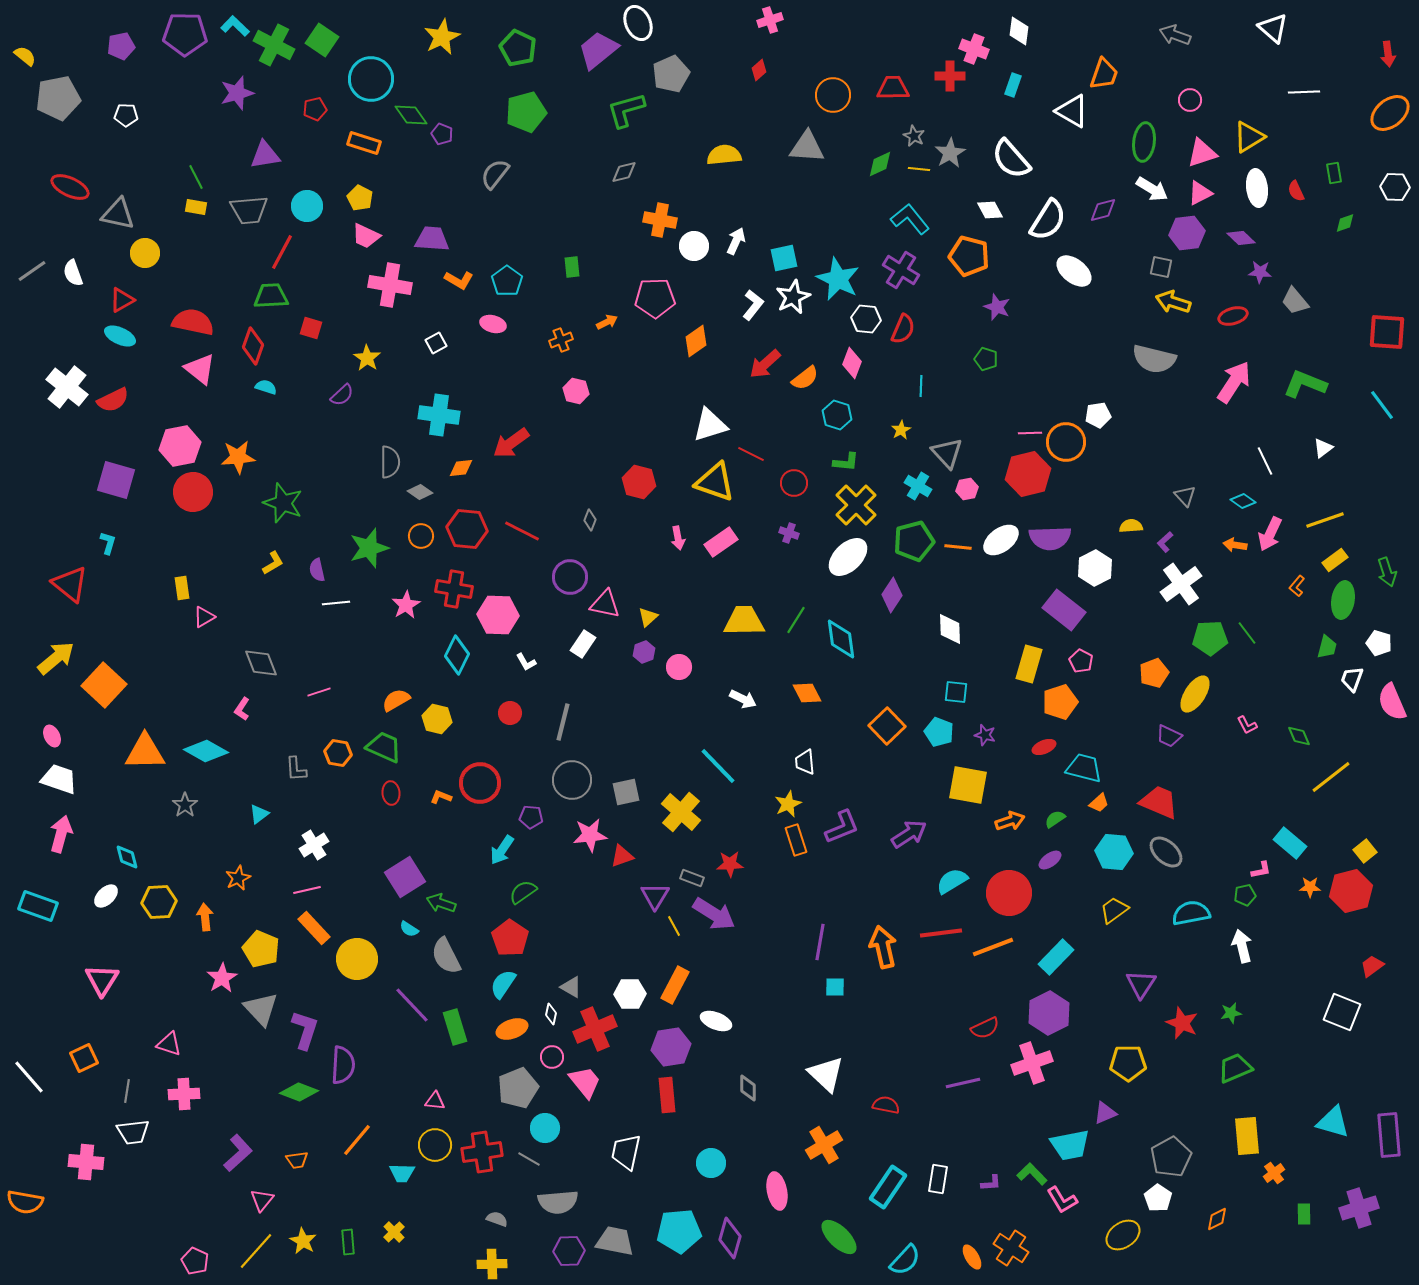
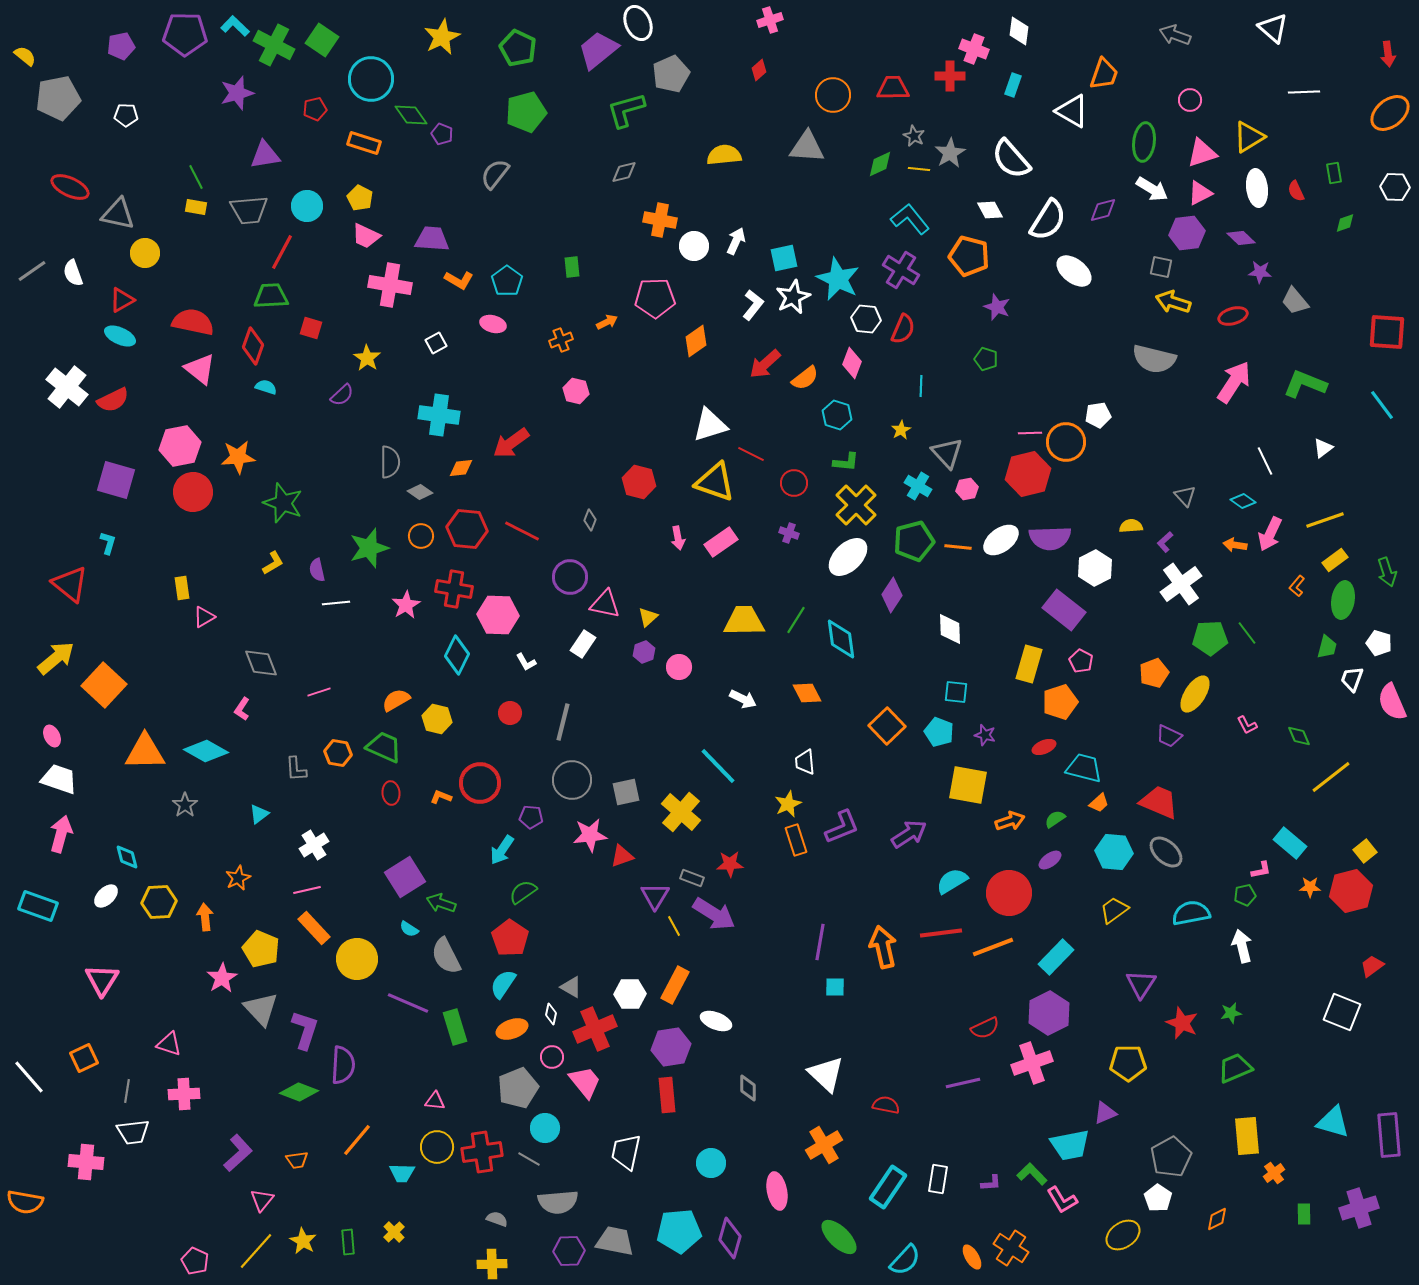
purple line at (412, 1005): moved 4 px left, 2 px up; rotated 24 degrees counterclockwise
yellow circle at (435, 1145): moved 2 px right, 2 px down
